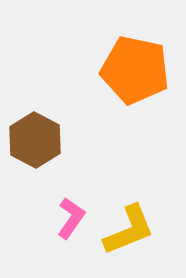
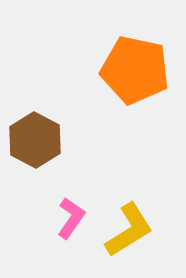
yellow L-shape: rotated 10 degrees counterclockwise
